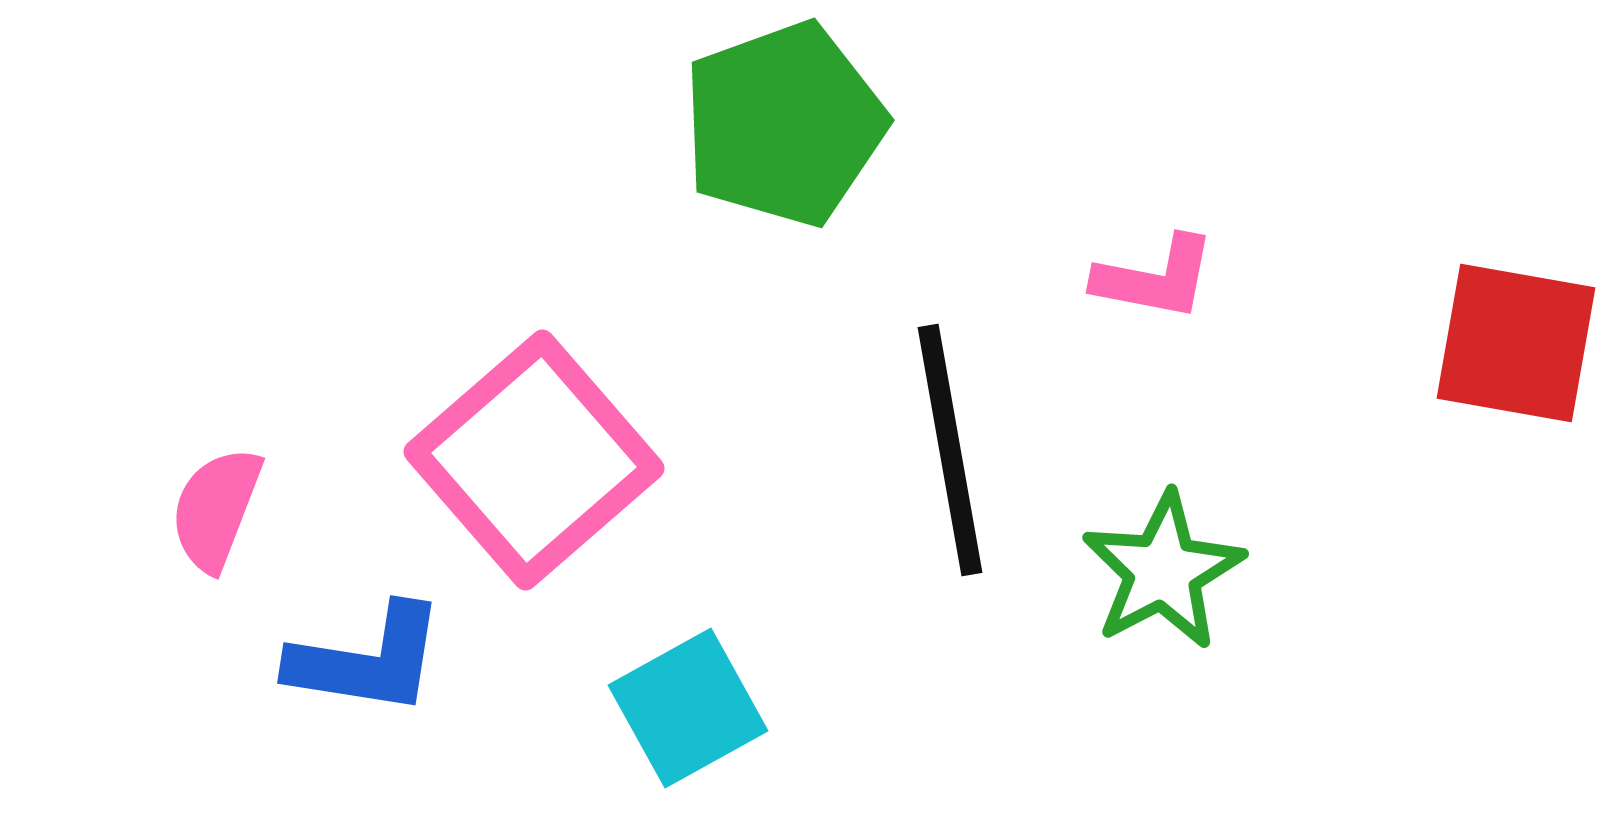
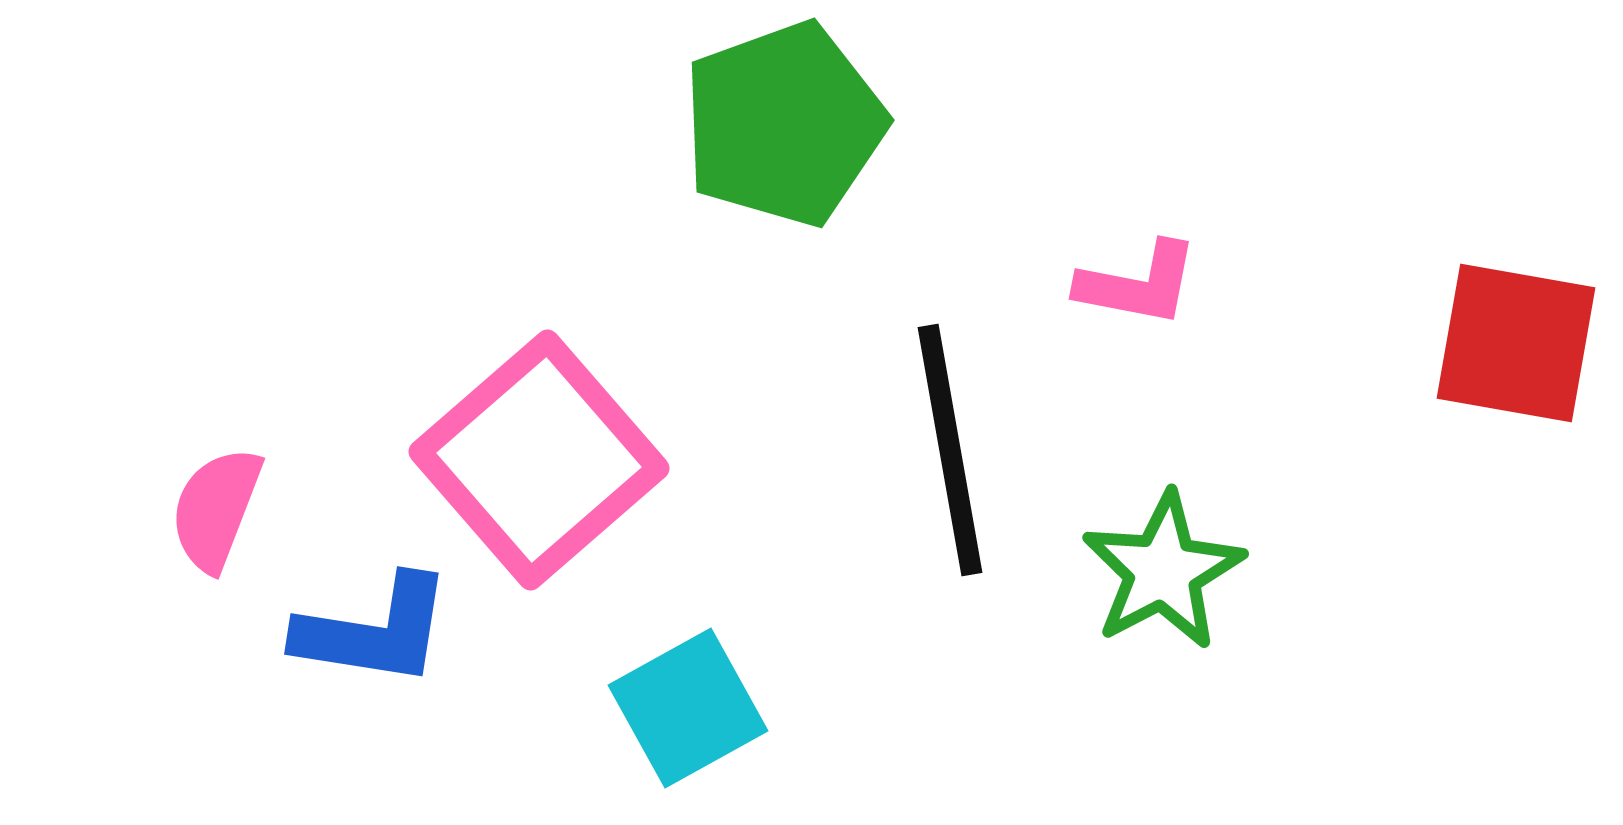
pink L-shape: moved 17 px left, 6 px down
pink square: moved 5 px right
blue L-shape: moved 7 px right, 29 px up
